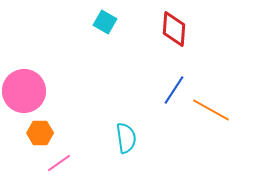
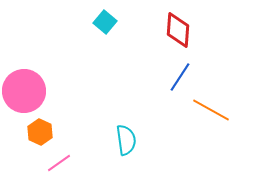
cyan square: rotated 10 degrees clockwise
red diamond: moved 4 px right, 1 px down
blue line: moved 6 px right, 13 px up
orange hexagon: moved 1 px up; rotated 25 degrees clockwise
cyan semicircle: moved 2 px down
